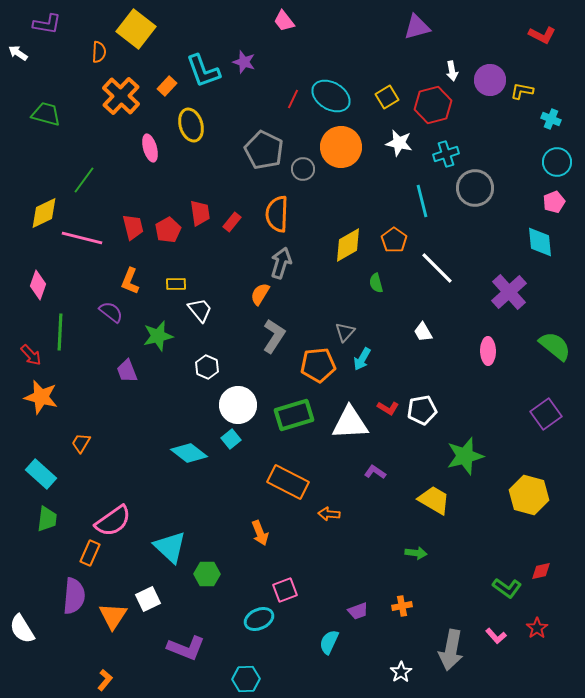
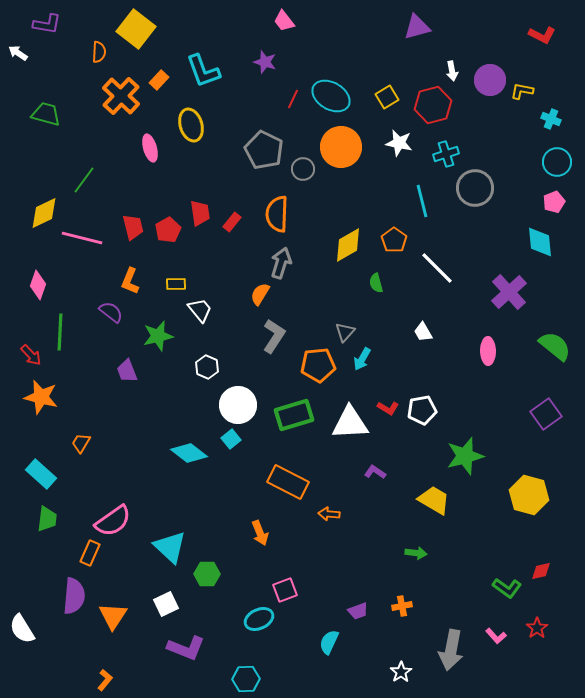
purple star at (244, 62): moved 21 px right
orange rectangle at (167, 86): moved 8 px left, 6 px up
white square at (148, 599): moved 18 px right, 5 px down
